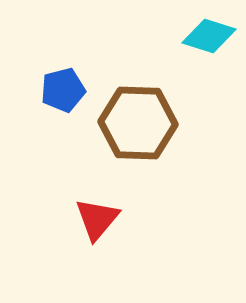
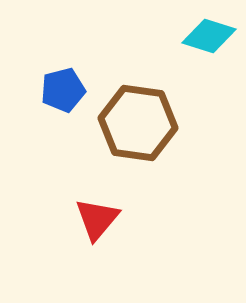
brown hexagon: rotated 6 degrees clockwise
